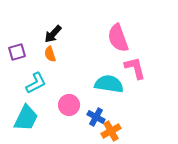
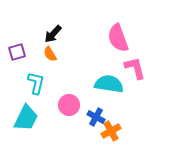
orange semicircle: rotated 14 degrees counterclockwise
cyan L-shape: rotated 50 degrees counterclockwise
